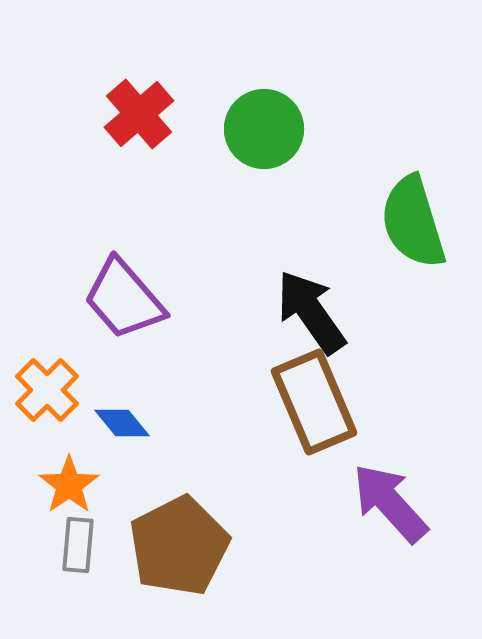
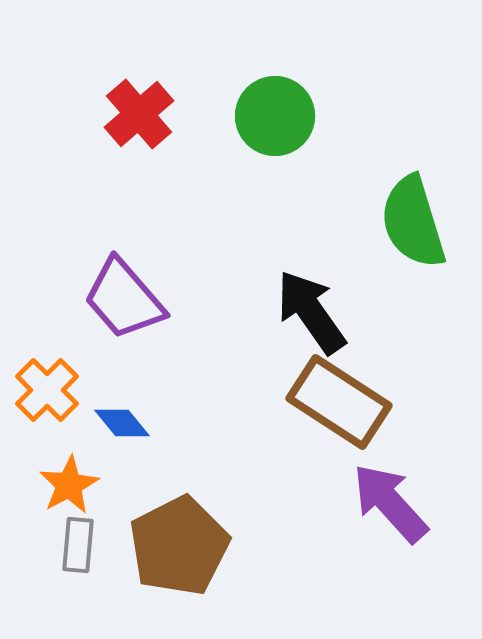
green circle: moved 11 px right, 13 px up
brown rectangle: moved 25 px right; rotated 34 degrees counterclockwise
orange star: rotated 6 degrees clockwise
